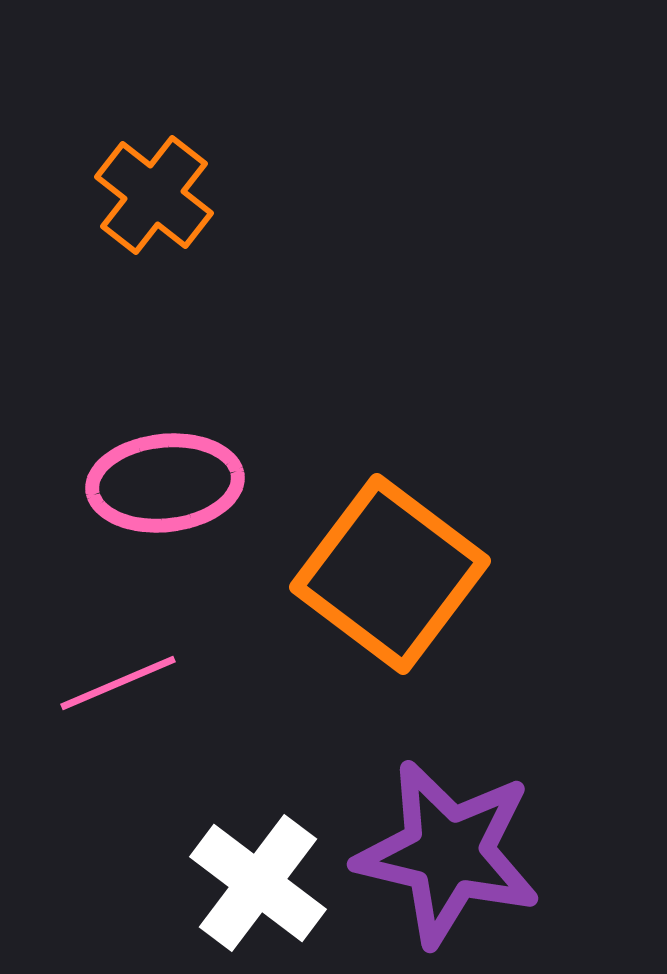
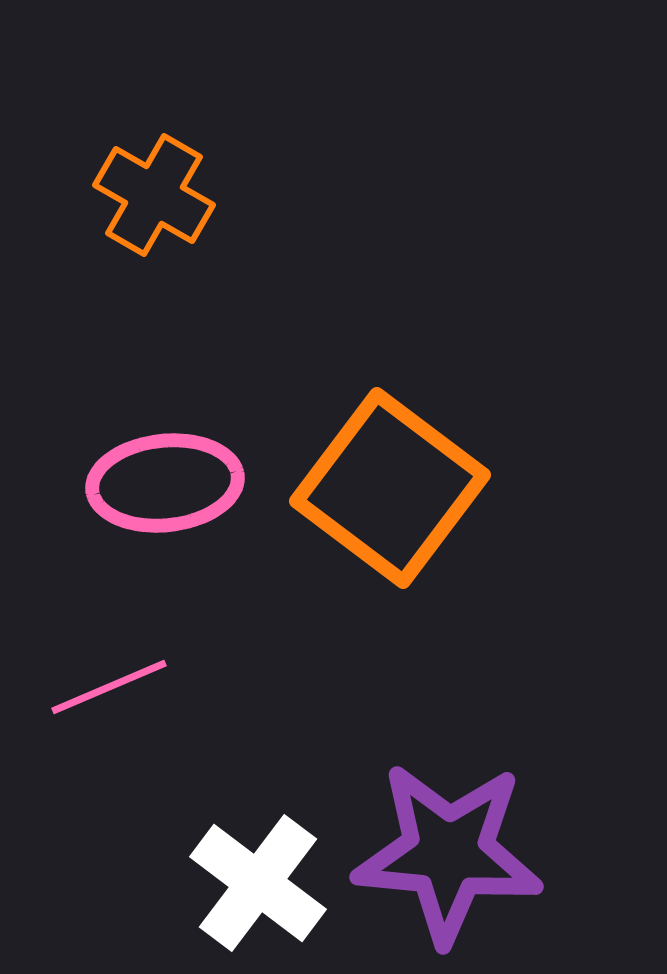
orange cross: rotated 8 degrees counterclockwise
orange square: moved 86 px up
pink line: moved 9 px left, 4 px down
purple star: rotated 8 degrees counterclockwise
